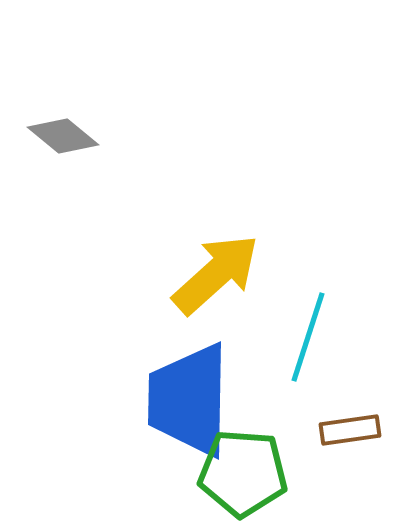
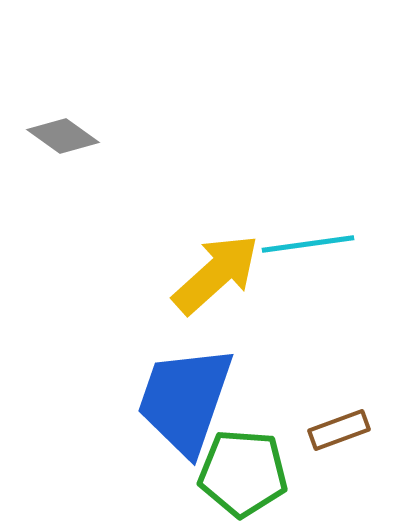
gray diamond: rotated 4 degrees counterclockwise
cyan line: moved 93 px up; rotated 64 degrees clockwise
blue trapezoid: moved 4 px left; rotated 18 degrees clockwise
brown rectangle: moved 11 px left; rotated 12 degrees counterclockwise
